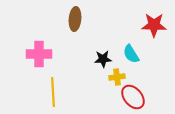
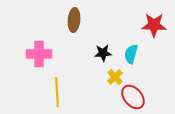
brown ellipse: moved 1 px left, 1 px down
cyan semicircle: rotated 48 degrees clockwise
black star: moved 6 px up
yellow cross: moved 2 px left; rotated 35 degrees counterclockwise
yellow line: moved 4 px right
